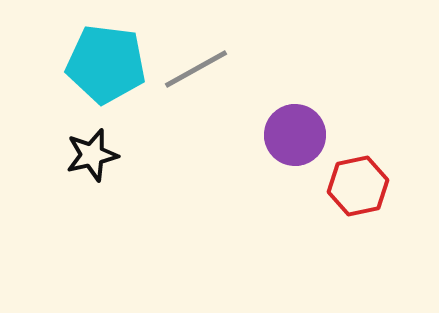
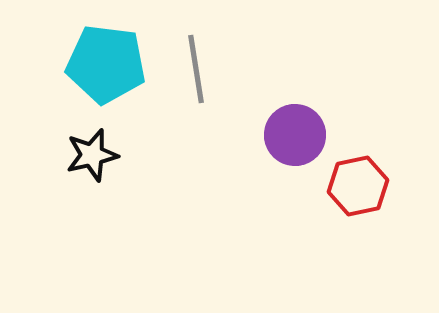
gray line: rotated 70 degrees counterclockwise
